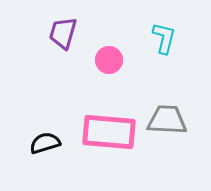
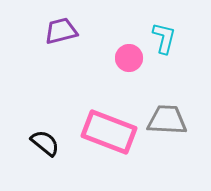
purple trapezoid: moved 2 px left, 2 px up; rotated 60 degrees clockwise
pink circle: moved 20 px right, 2 px up
pink rectangle: rotated 16 degrees clockwise
black semicircle: rotated 56 degrees clockwise
